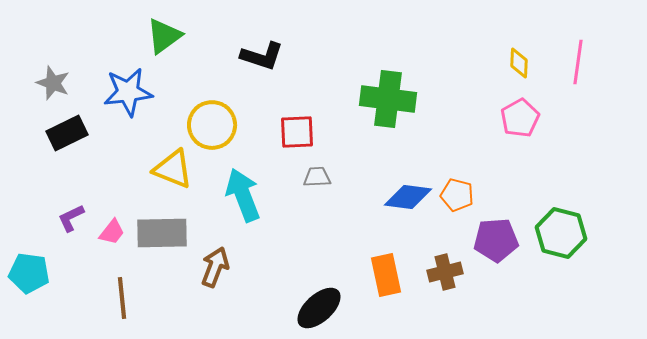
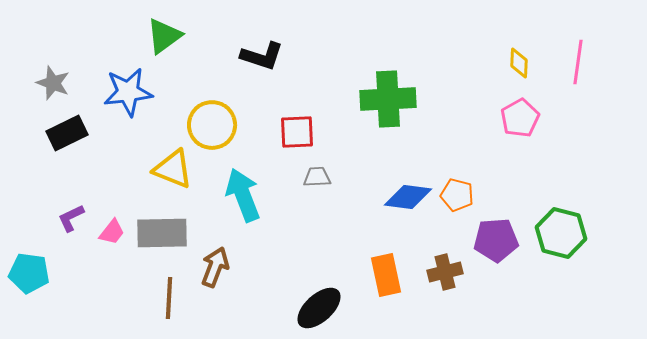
green cross: rotated 10 degrees counterclockwise
brown line: moved 47 px right; rotated 9 degrees clockwise
